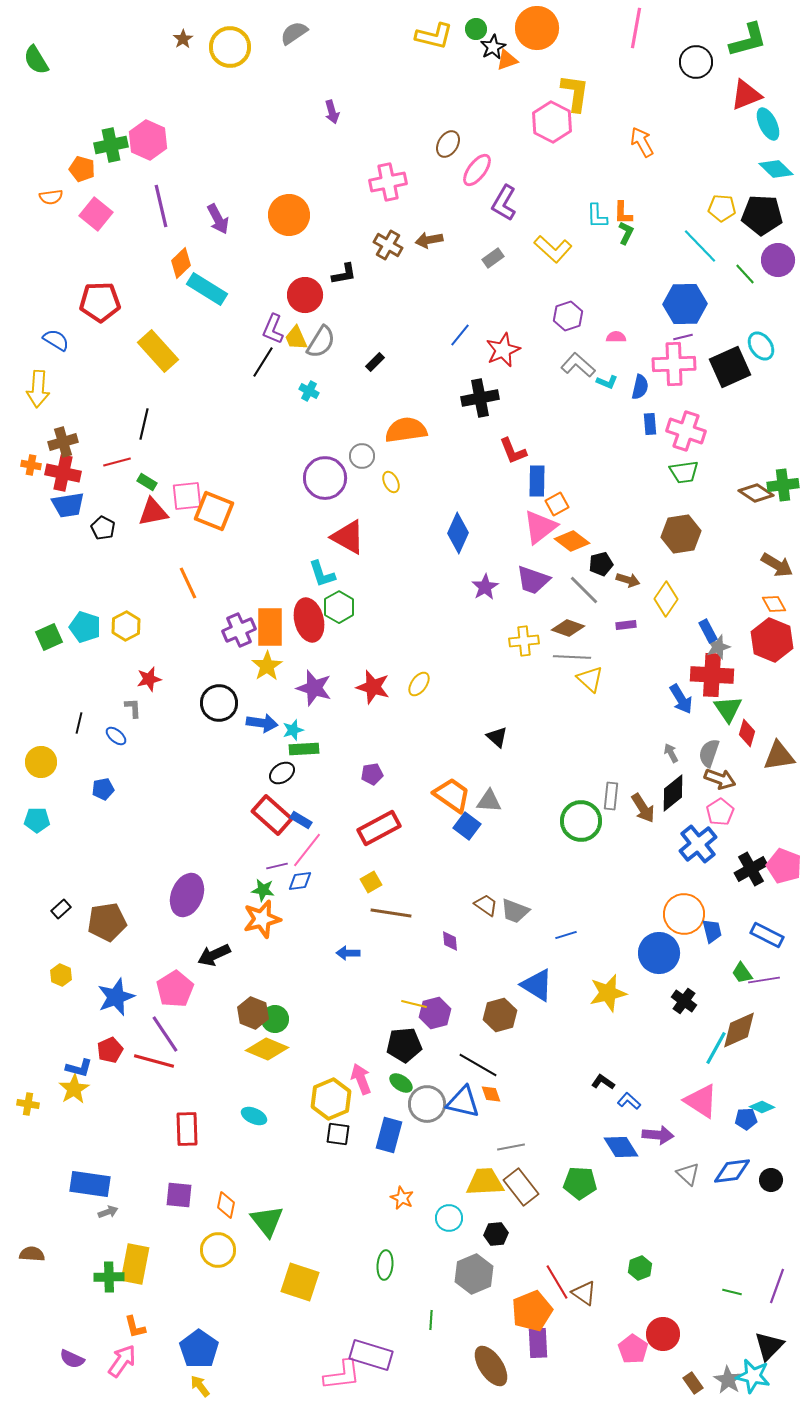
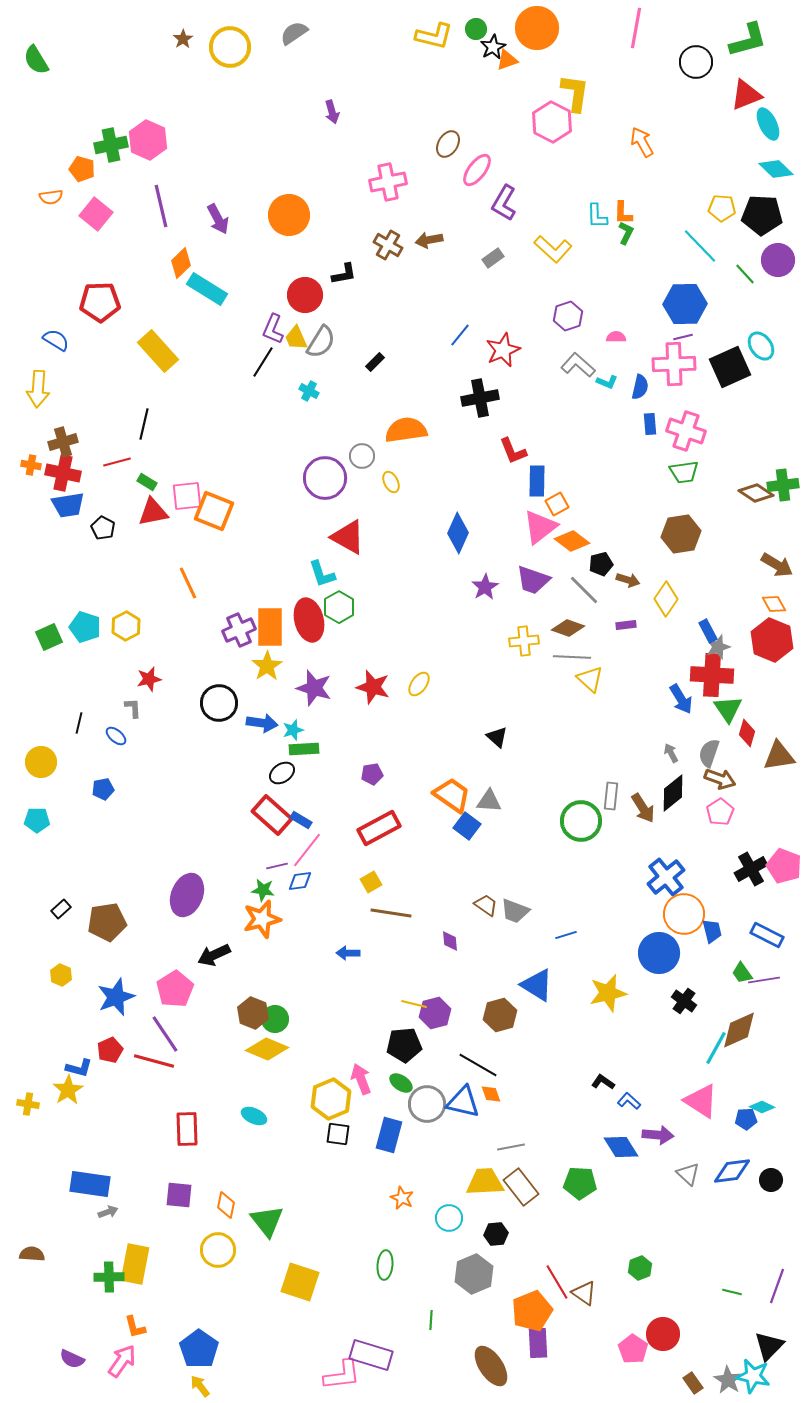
blue cross at (698, 844): moved 32 px left, 33 px down
yellow star at (74, 1089): moved 6 px left, 1 px down
